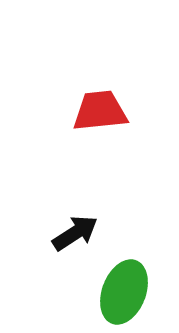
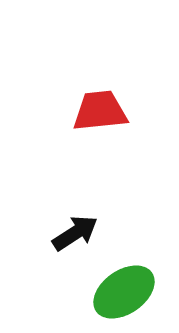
green ellipse: rotated 34 degrees clockwise
